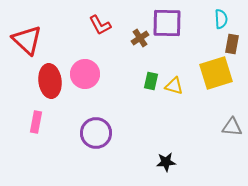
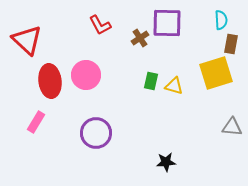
cyan semicircle: moved 1 px down
brown rectangle: moved 1 px left
pink circle: moved 1 px right, 1 px down
pink rectangle: rotated 20 degrees clockwise
